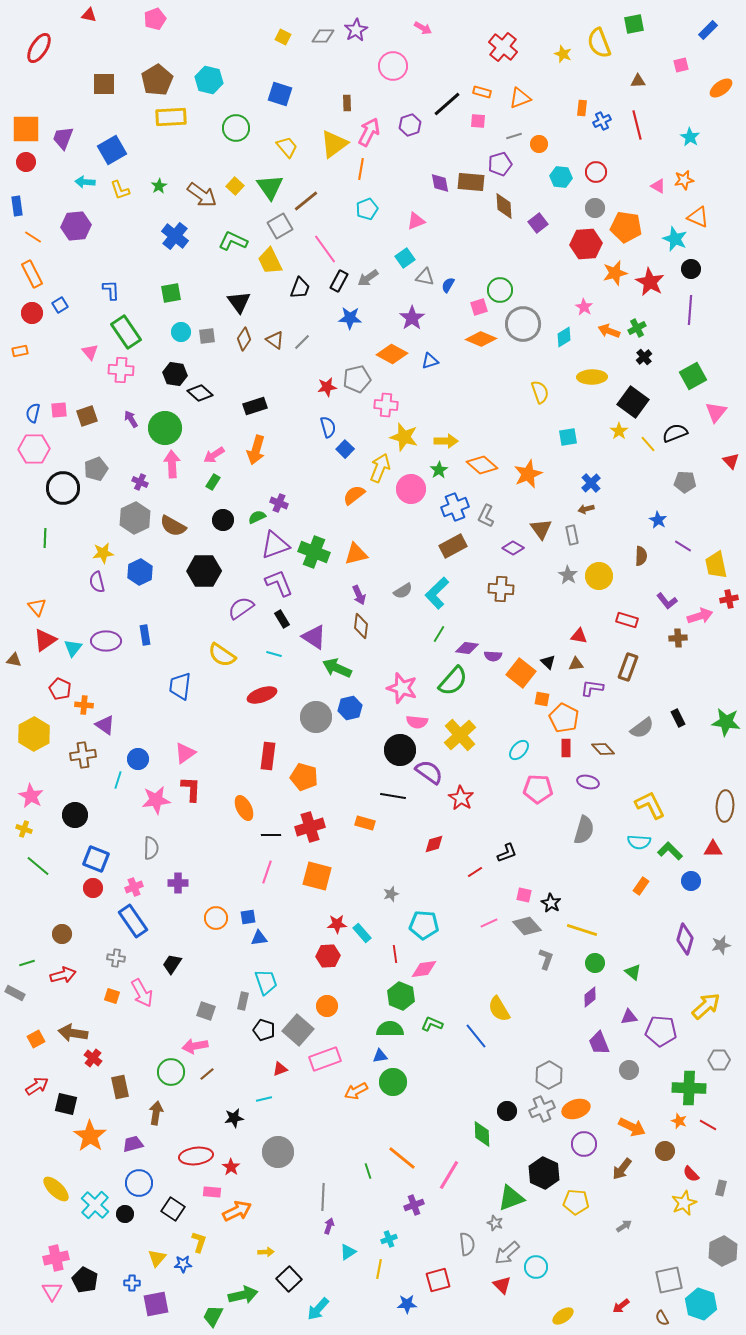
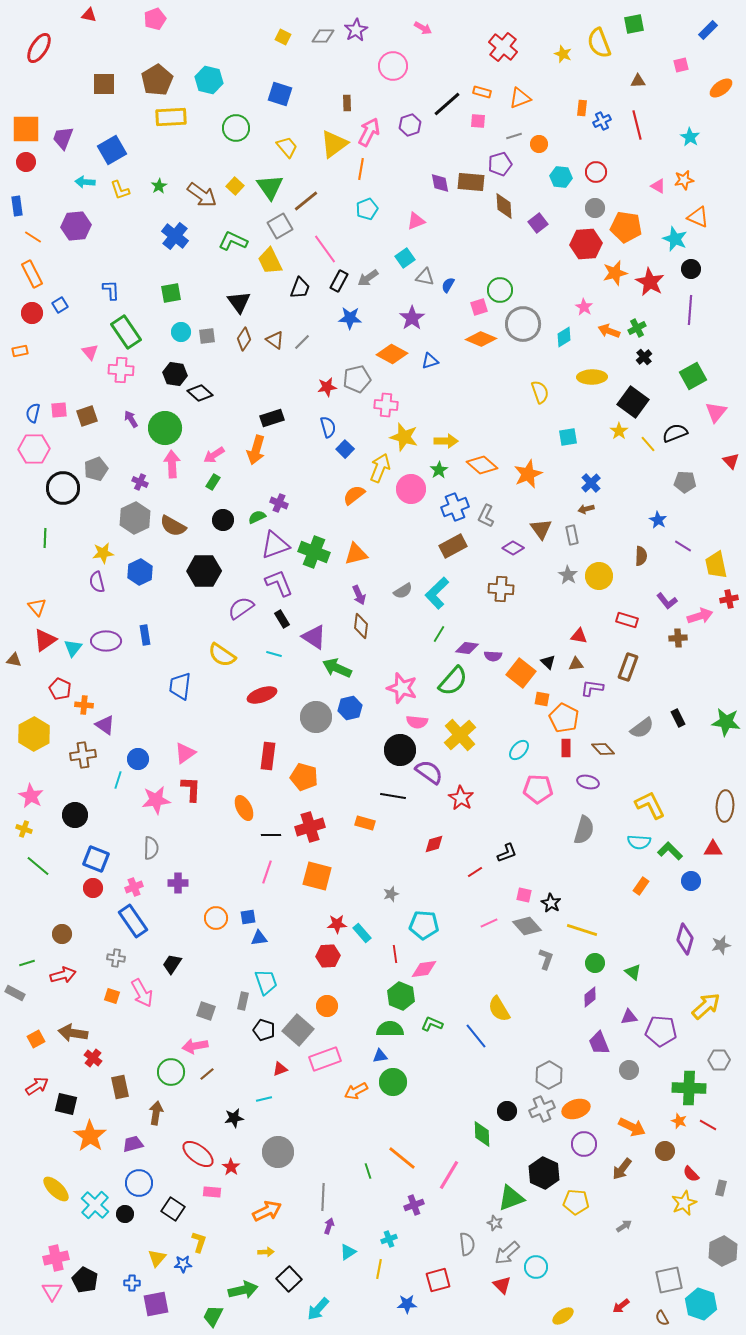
black rectangle at (255, 406): moved 17 px right, 12 px down
red ellipse at (196, 1156): moved 2 px right, 2 px up; rotated 44 degrees clockwise
orange arrow at (237, 1211): moved 30 px right
green arrow at (243, 1295): moved 5 px up
